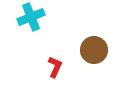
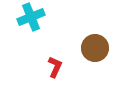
brown circle: moved 1 px right, 2 px up
